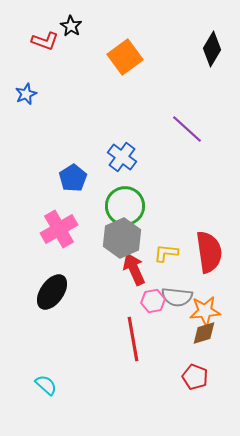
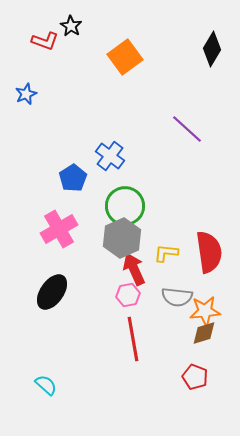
blue cross: moved 12 px left, 1 px up
pink hexagon: moved 25 px left, 6 px up
